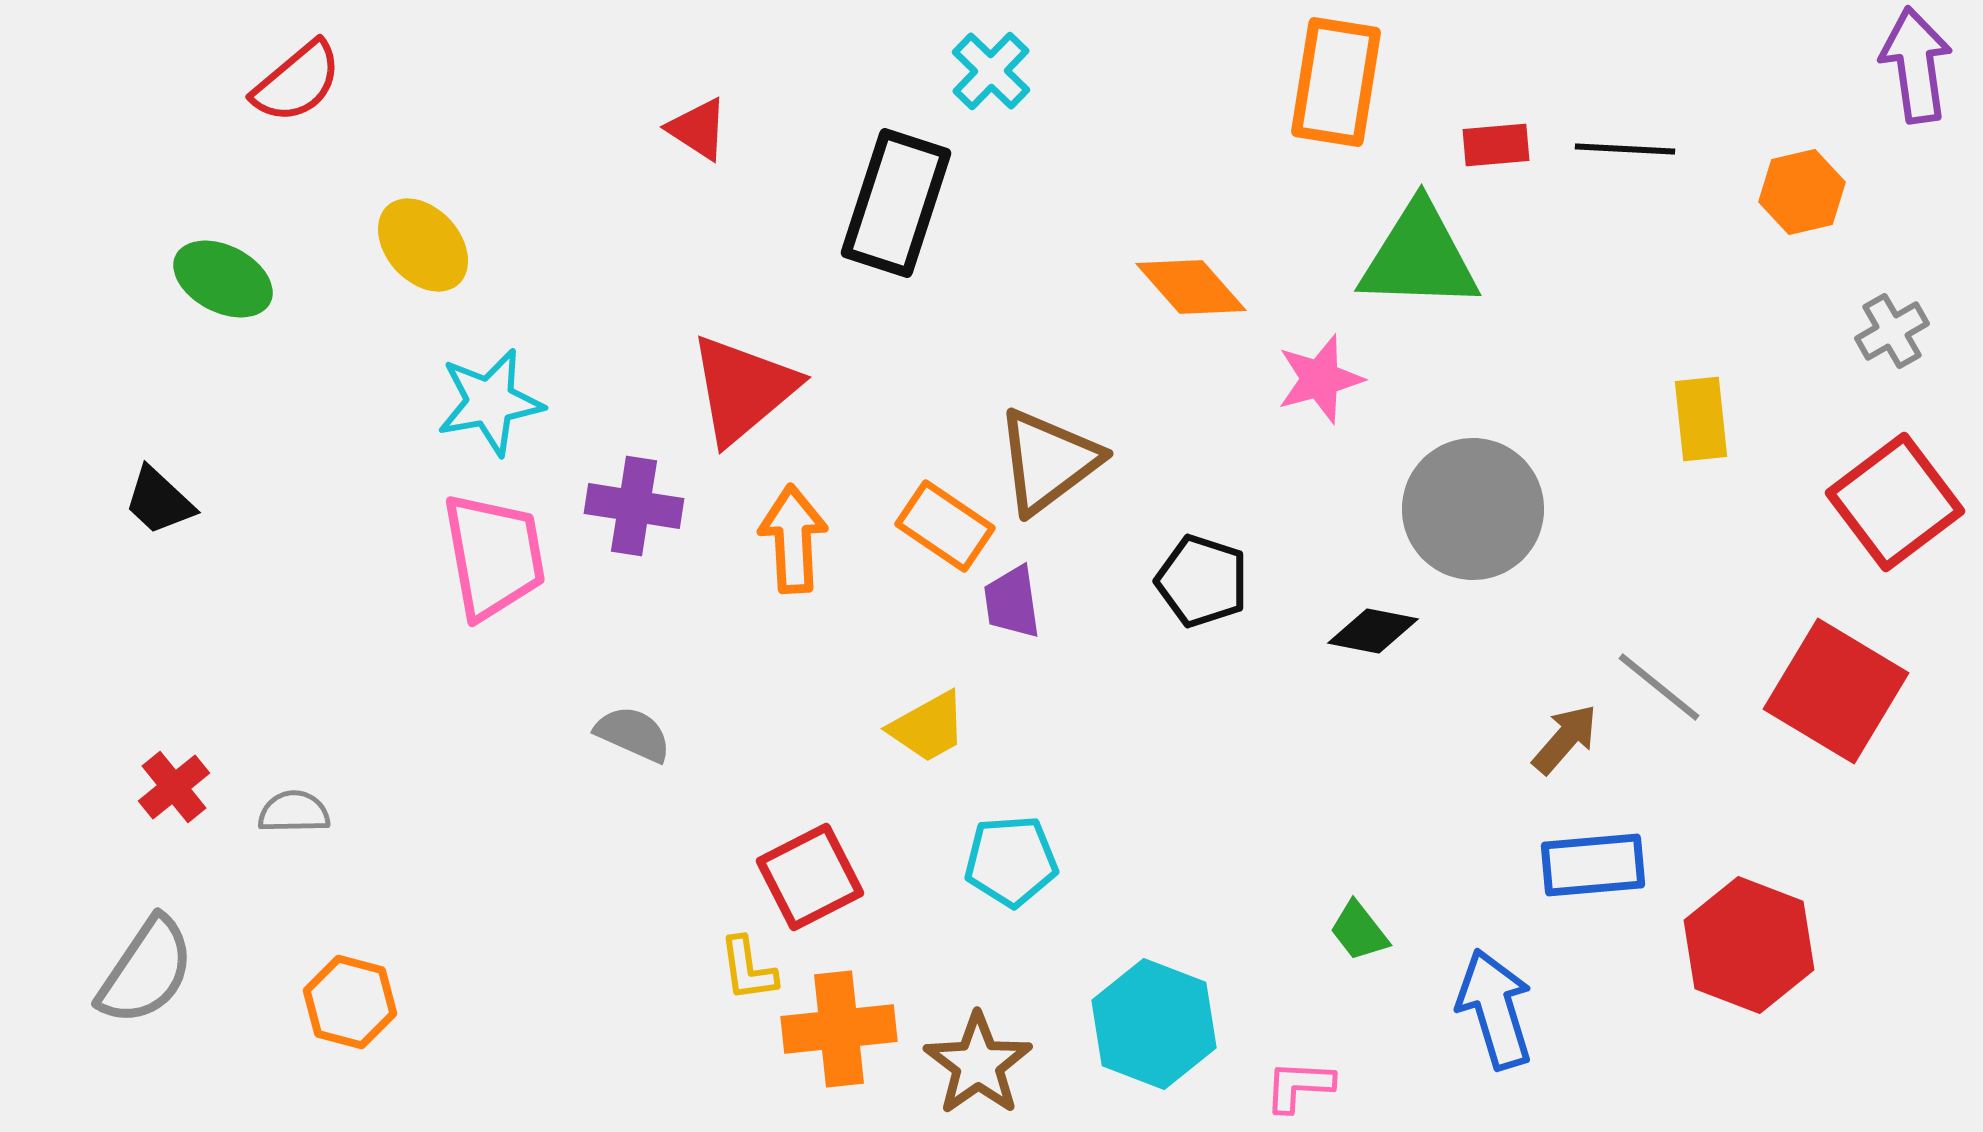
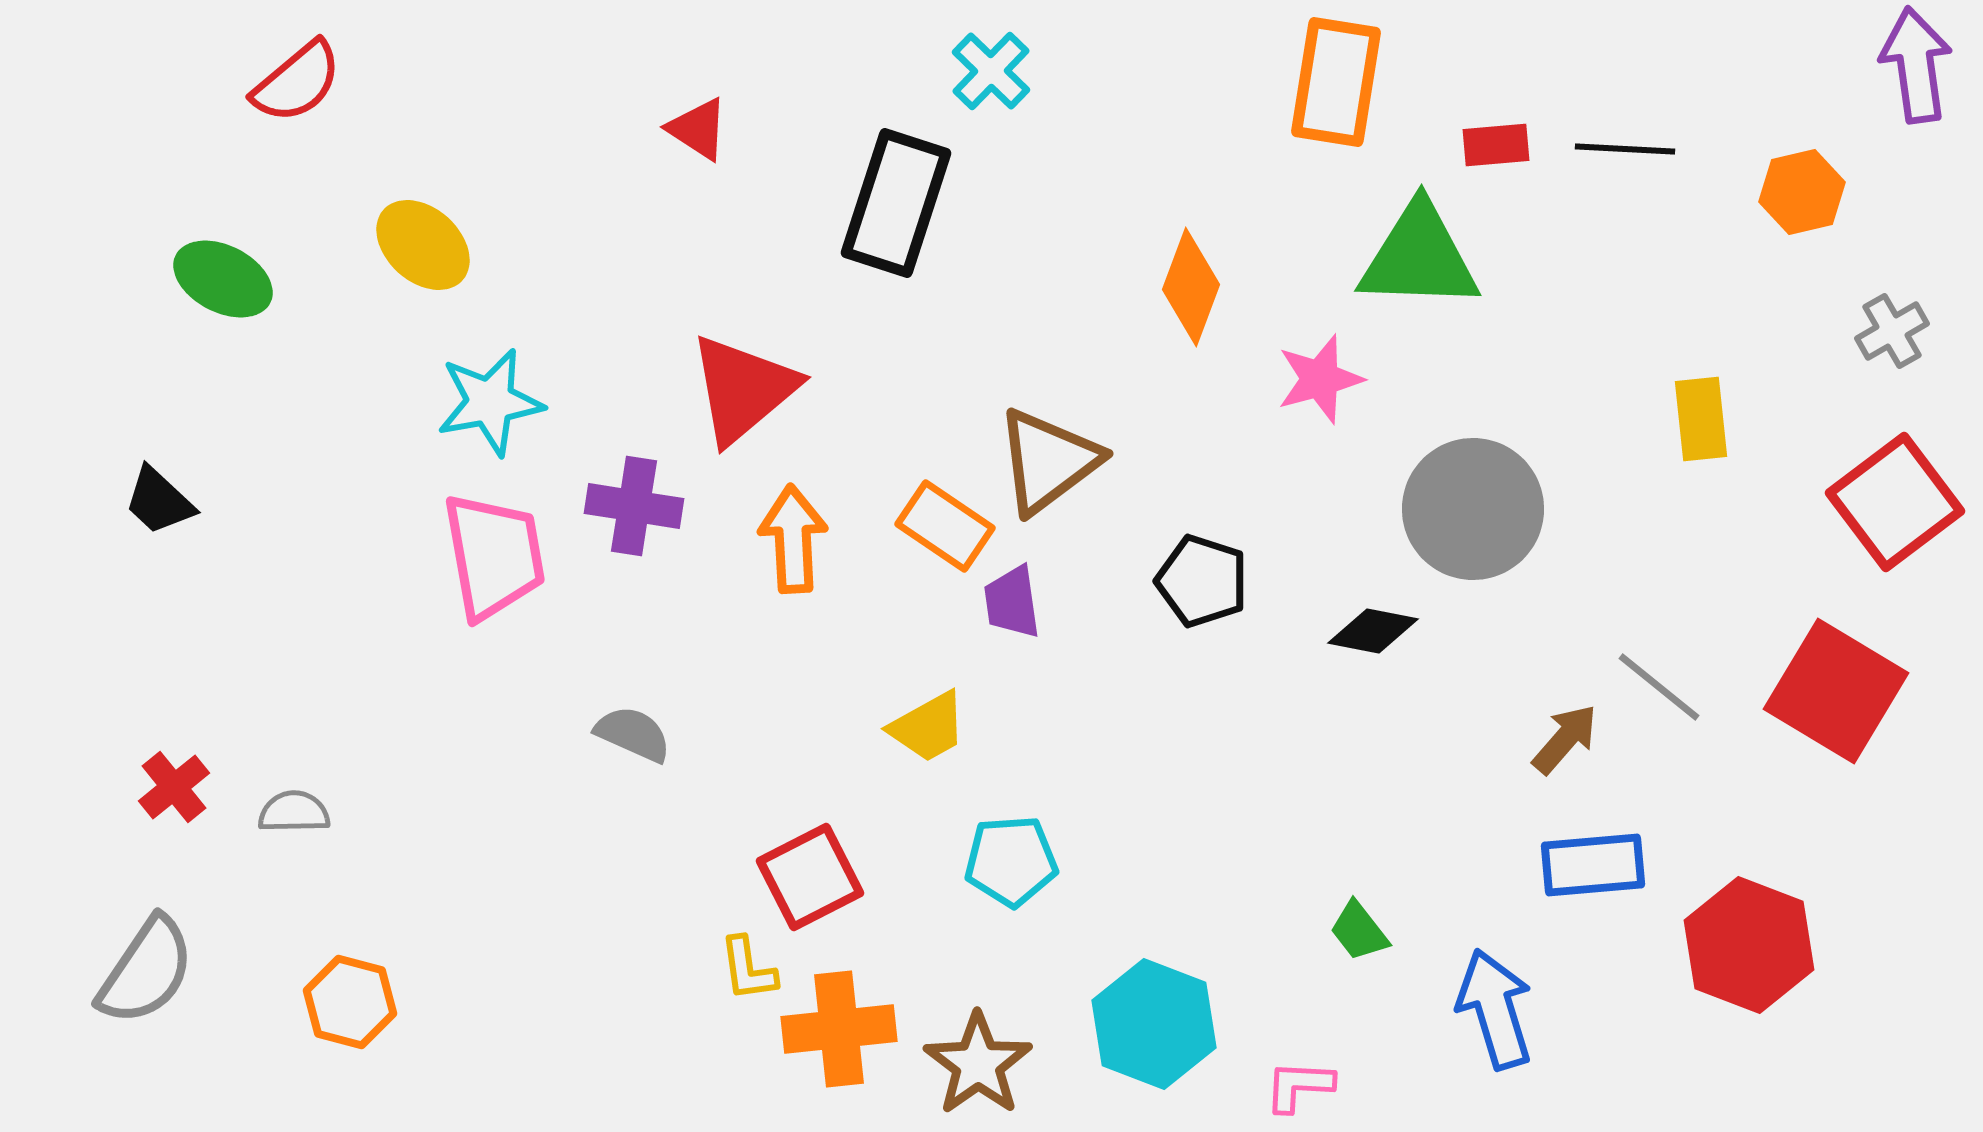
yellow ellipse at (423, 245): rotated 6 degrees counterclockwise
orange diamond at (1191, 287): rotated 62 degrees clockwise
